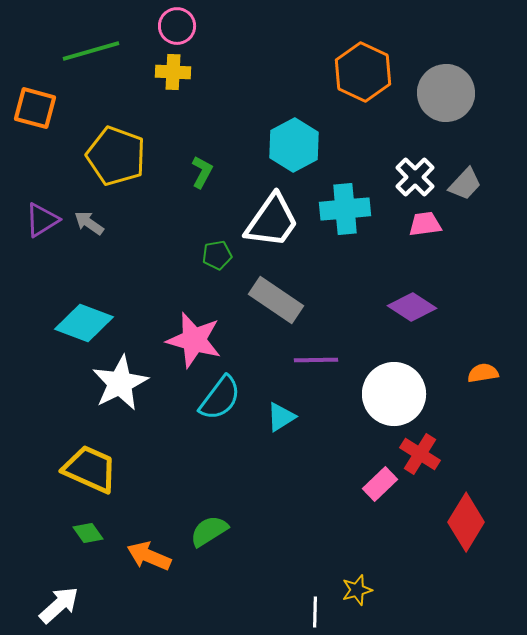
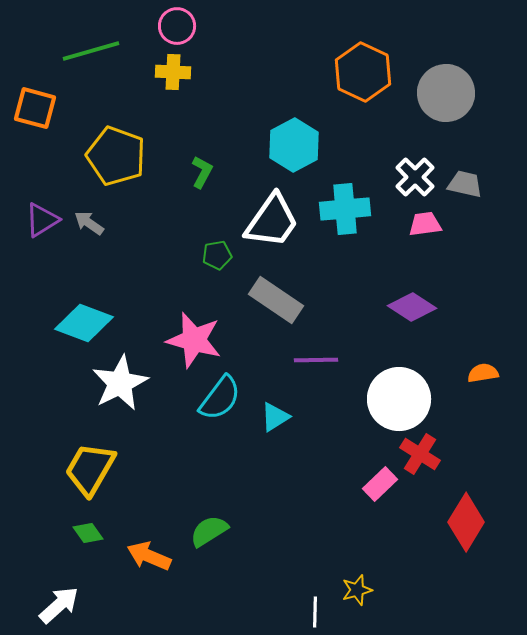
gray trapezoid: rotated 120 degrees counterclockwise
white circle: moved 5 px right, 5 px down
cyan triangle: moved 6 px left
yellow trapezoid: rotated 84 degrees counterclockwise
